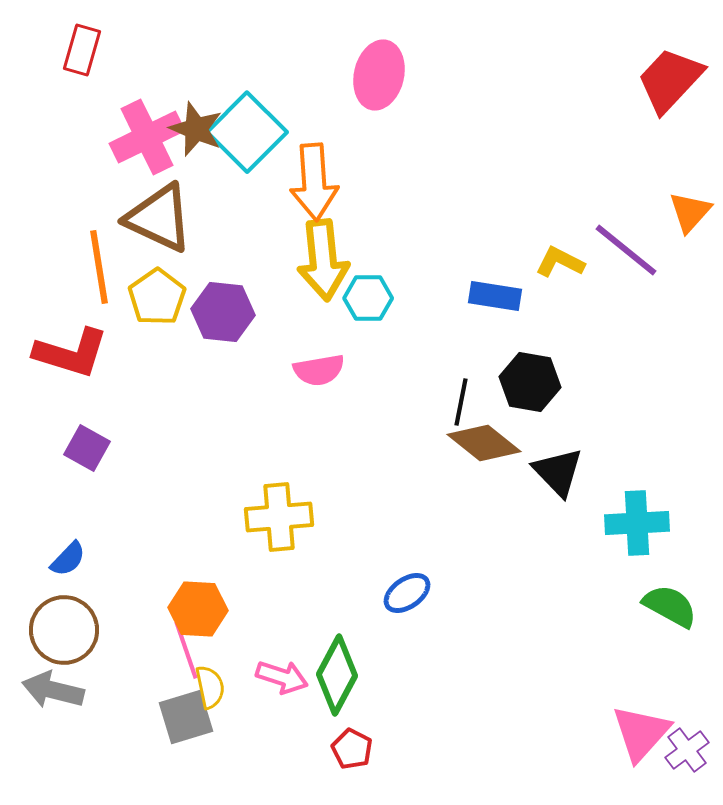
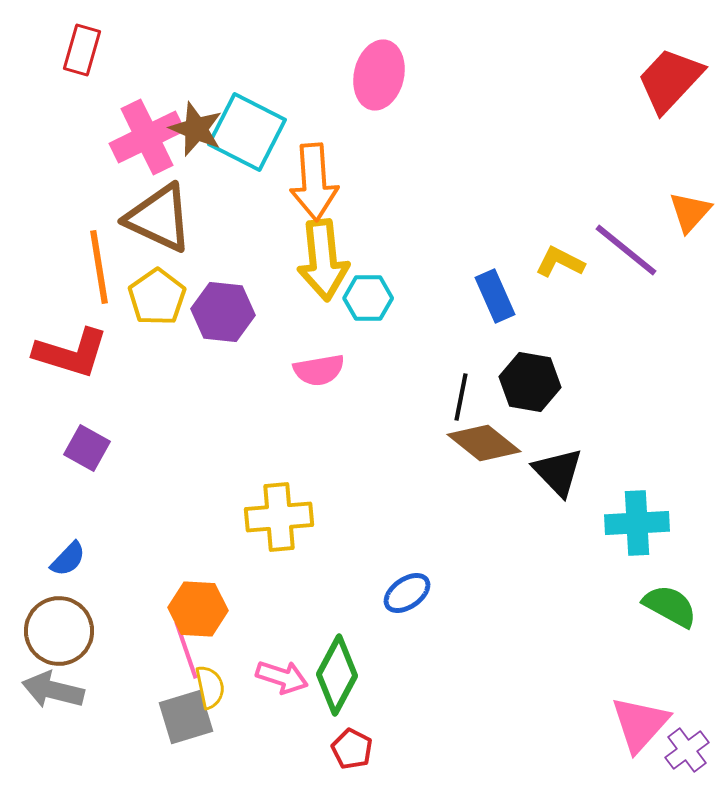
cyan square: rotated 18 degrees counterclockwise
blue rectangle: rotated 57 degrees clockwise
black line: moved 5 px up
brown circle: moved 5 px left, 1 px down
pink triangle: moved 1 px left, 9 px up
